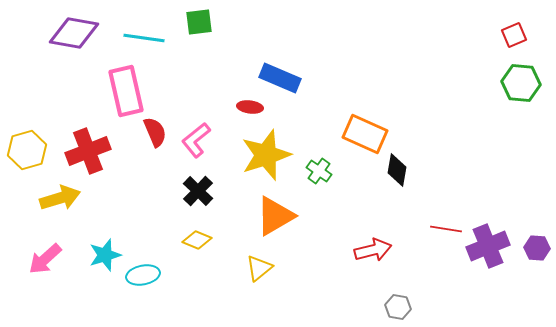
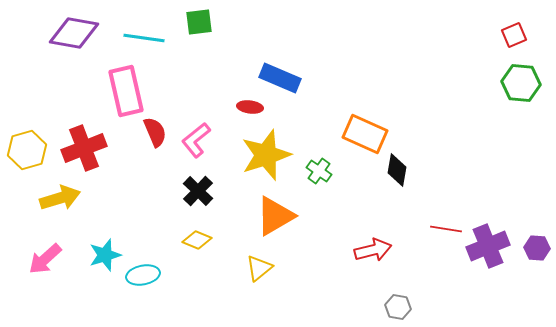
red cross: moved 4 px left, 3 px up
